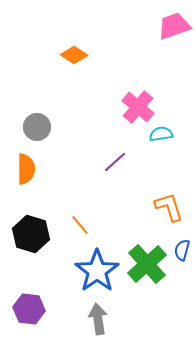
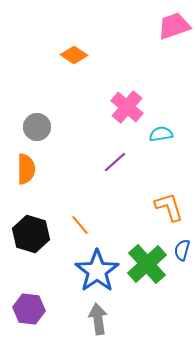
pink cross: moved 11 px left
